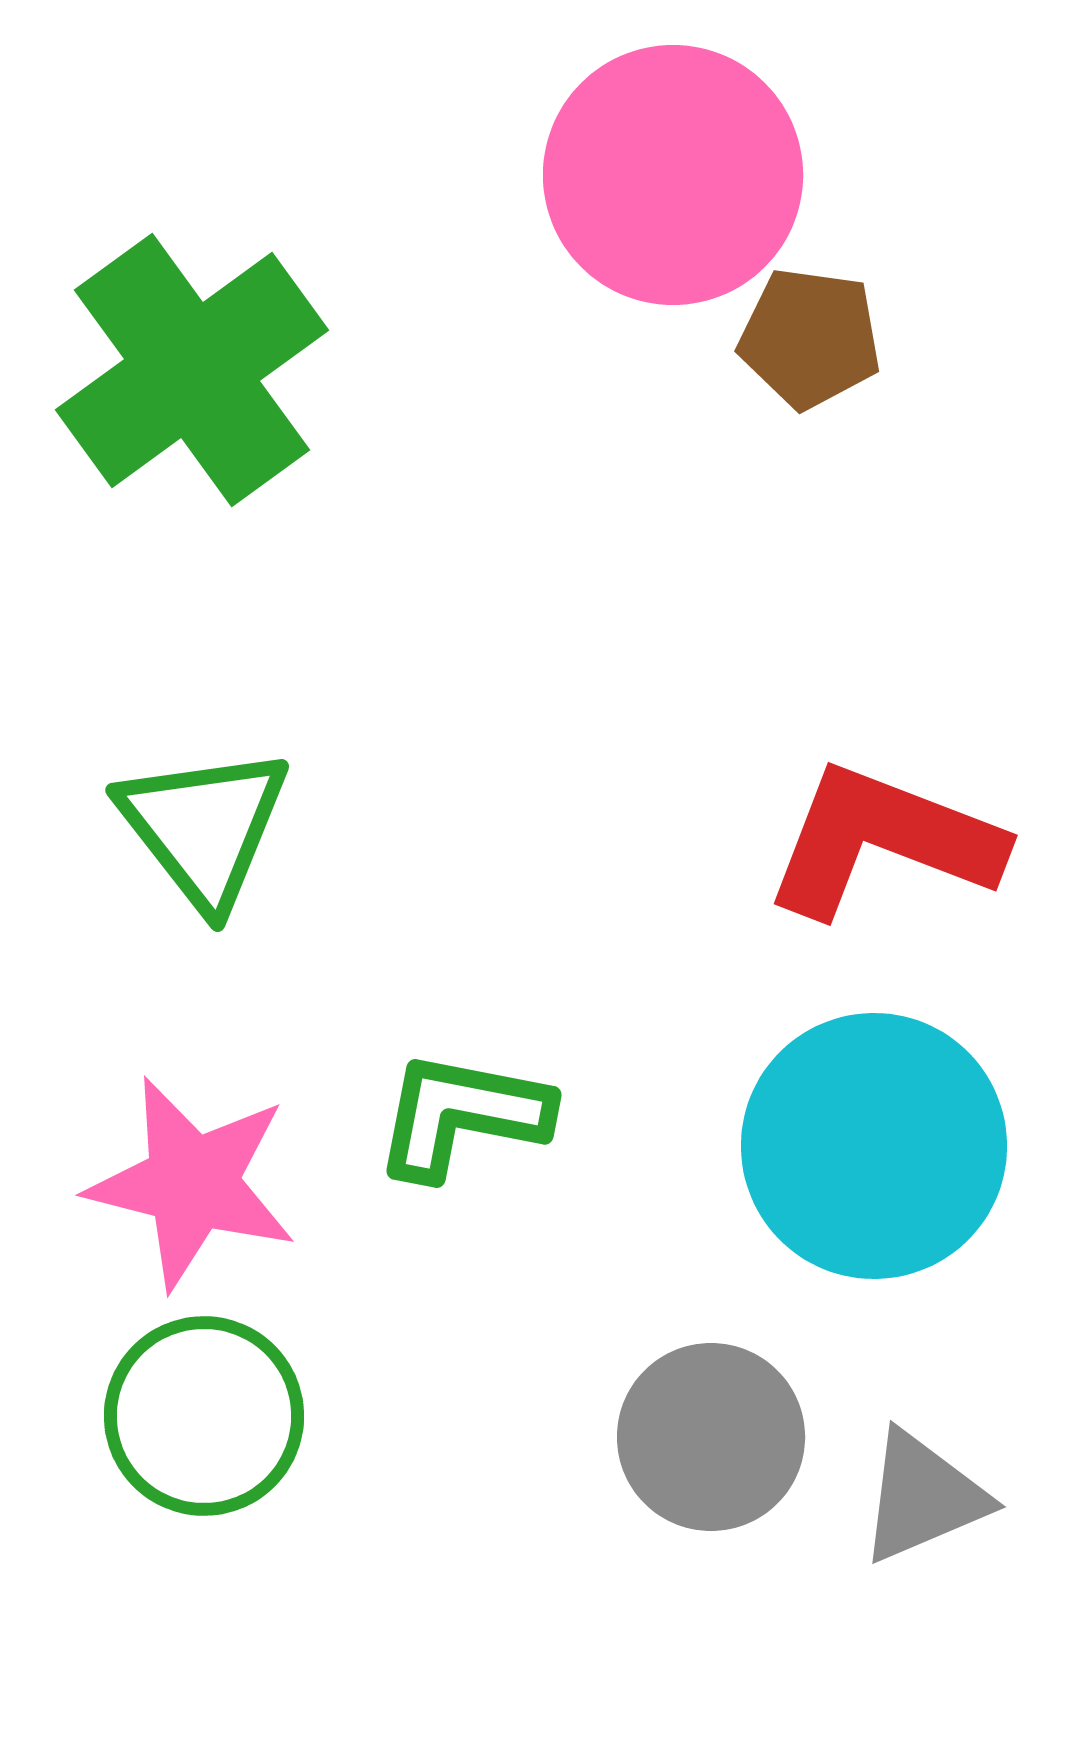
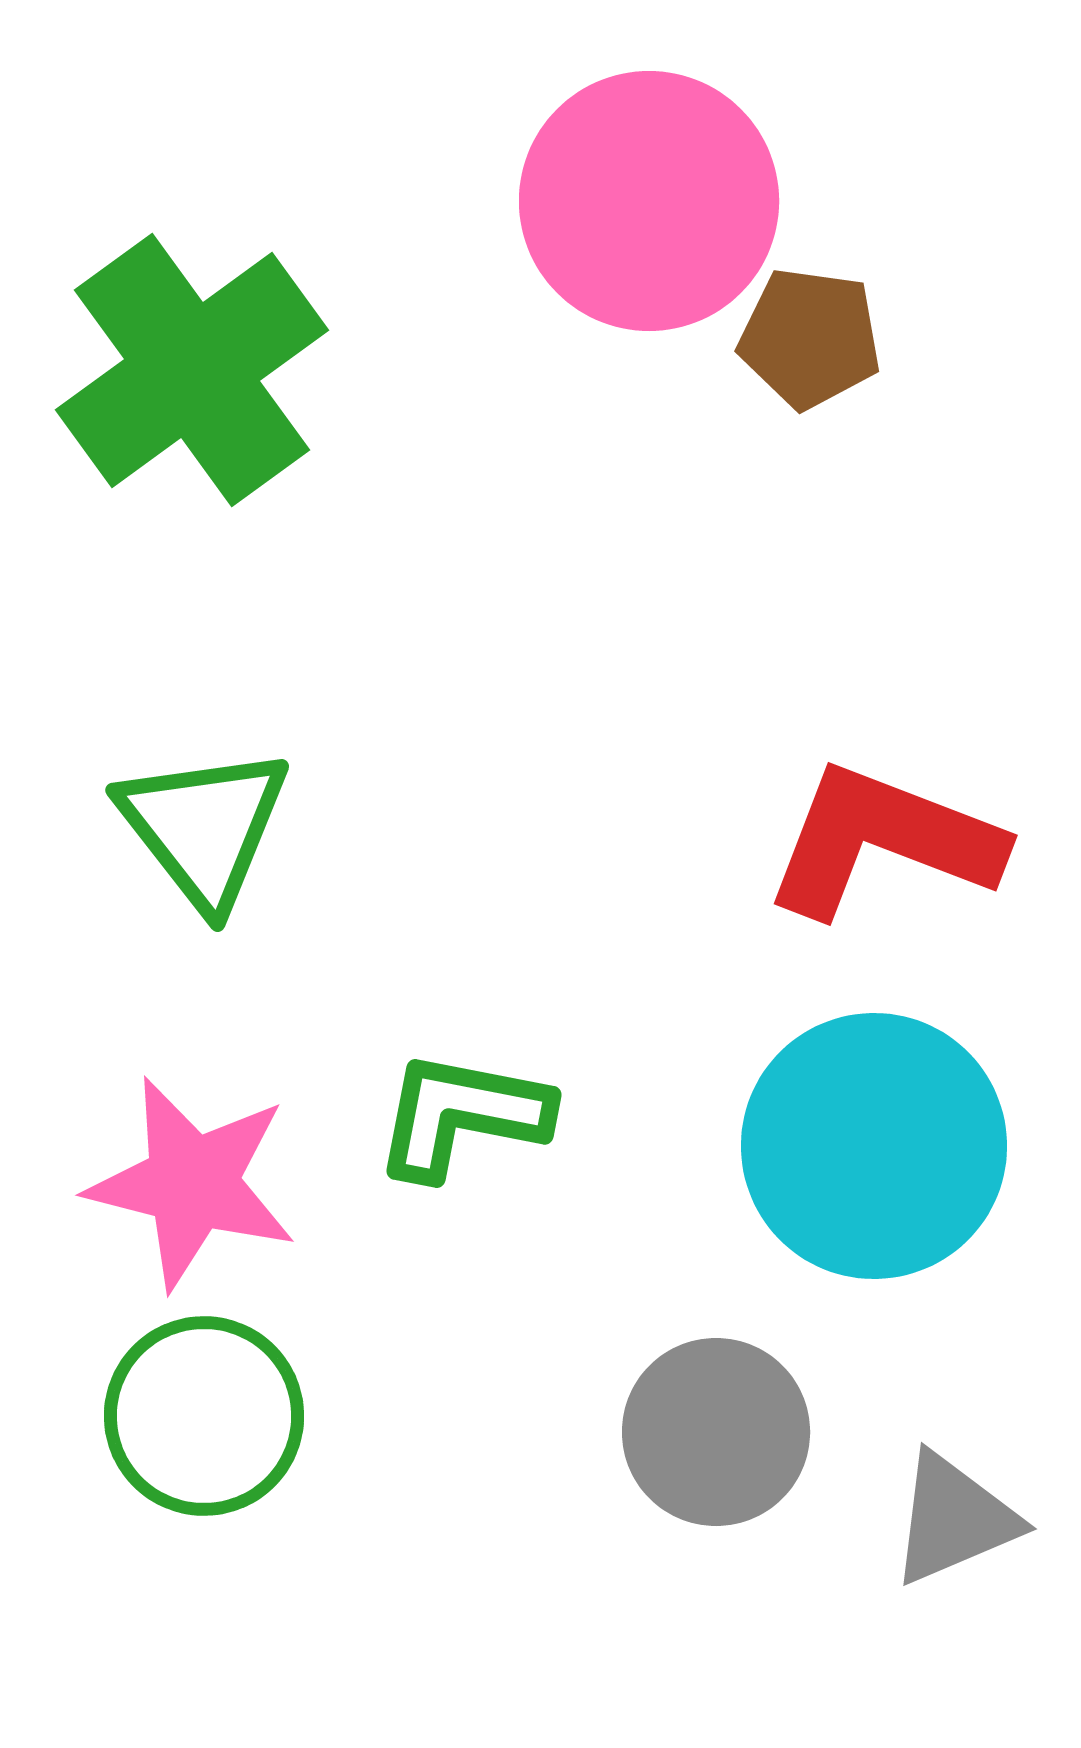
pink circle: moved 24 px left, 26 px down
gray circle: moved 5 px right, 5 px up
gray triangle: moved 31 px right, 22 px down
